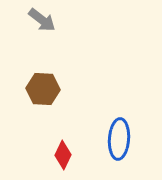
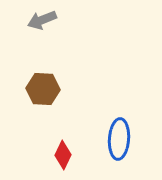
gray arrow: rotated 120 degrees clockwise
